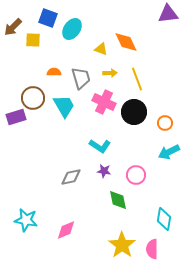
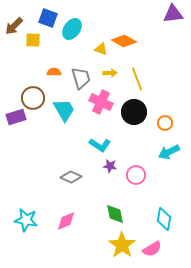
purple triangle: moved 5 px right
brown arrow: moved 1 px right, 1 px up
orange diamond: moved 2 px left, 1 px up; rotated 35 degrees counterclockwise
pink cross: moved 3 px left
cyan trapezoid: moved 4 px down
cyan L-shape: moved 1 px up
purple star: moved 6 px right, 5 px up
gray diamond: rotated 35 degrees clockwise
green diamond: moved 3 px left, 14 px down
pink diamond: moved 9 px up
pink semicircle: rotated 120 degrees counterclockwise
